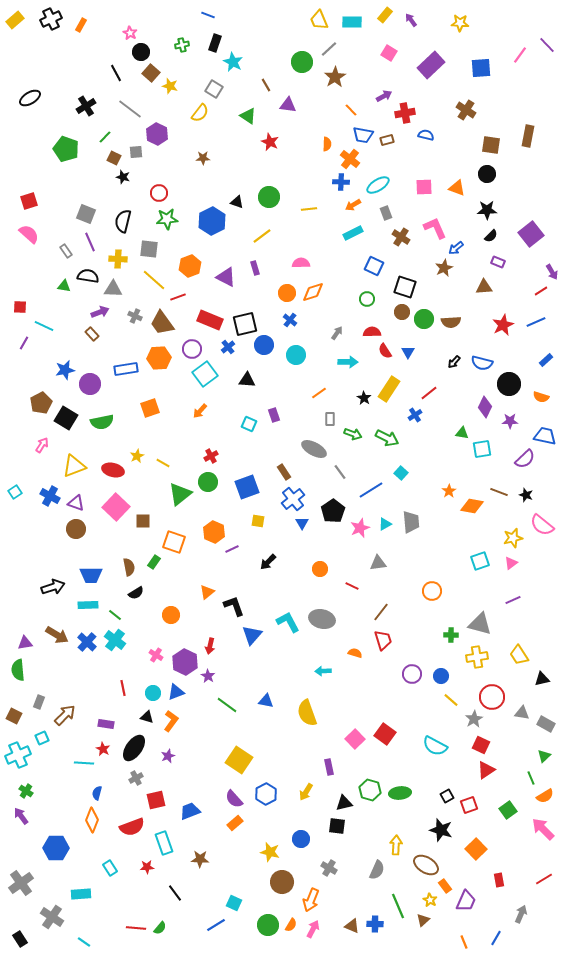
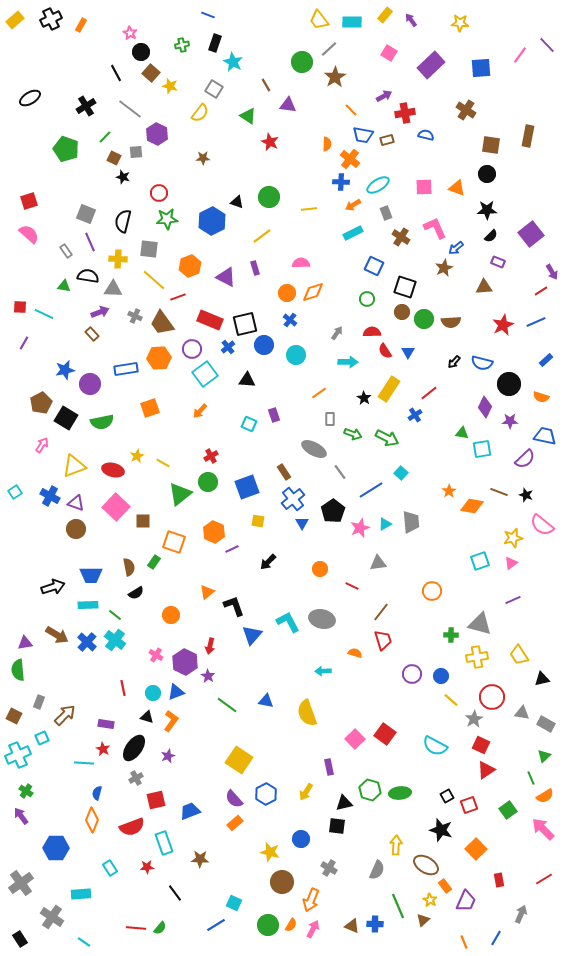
yellow trapezoid at (319, 20): rotated 15 degrees counterclockwise
cyan line at (44, 326): moved 12 px up
